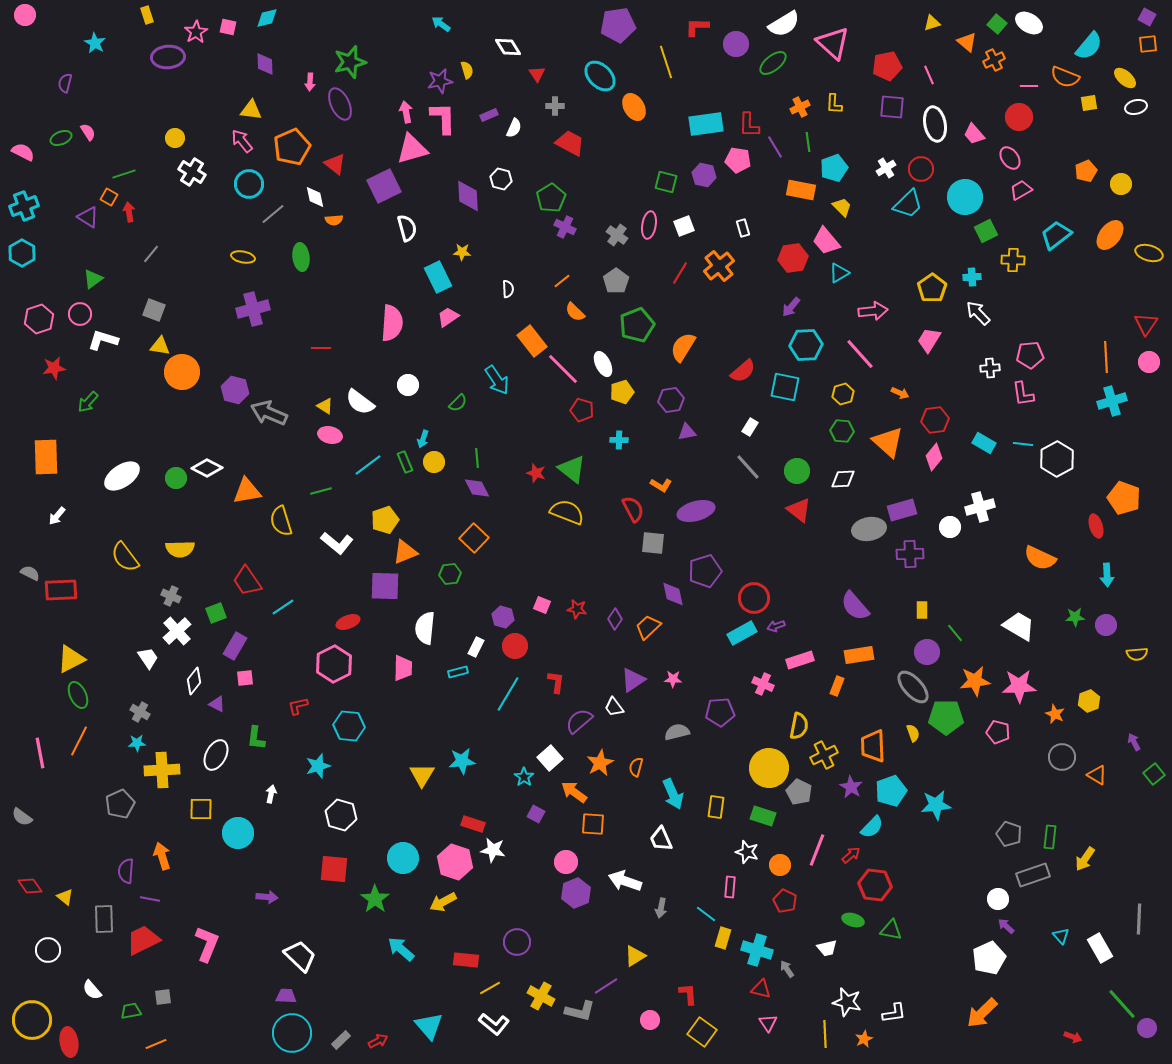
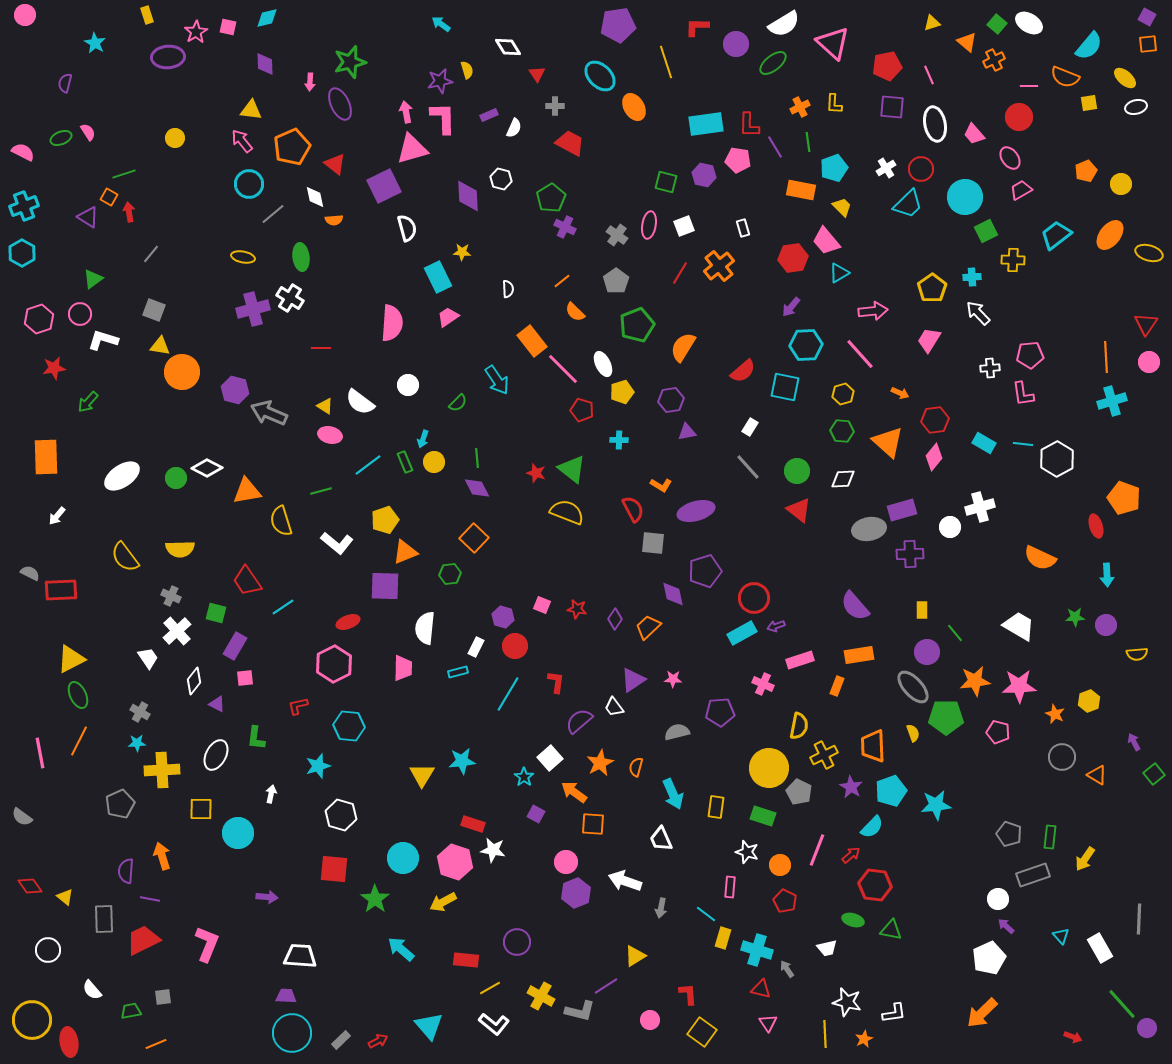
white cross at (192, 172): moved 98 px right, 126 px down
green square at (216, 613): rotated 35 degrees clockwise
white trapezoid at (300, 956): rotated 40 degrees counterclockwise
